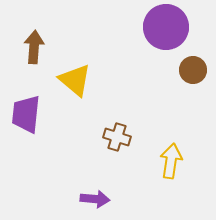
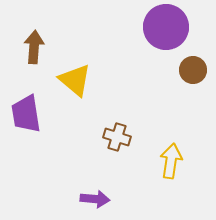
purple trapezoid: rotated 15 degrees counterclockwise
